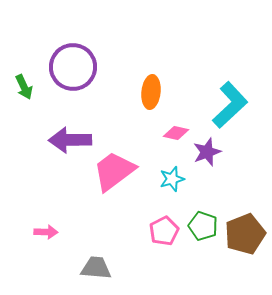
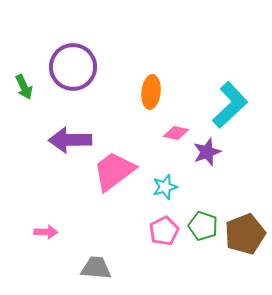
cyan star: moved 7 px left, 8 px down
